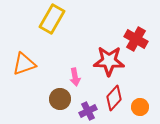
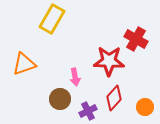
orange circle: moved 5 px right
